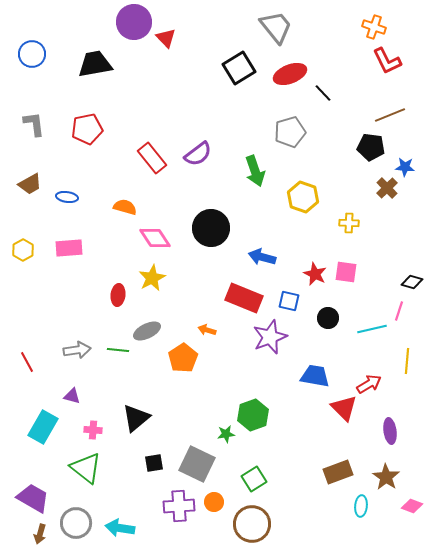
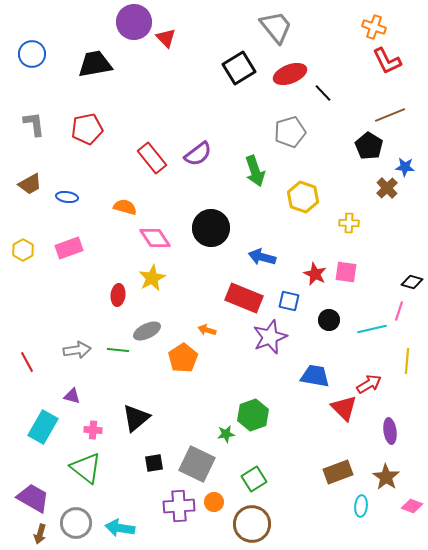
black pentagon at (371, 147): moved 2 px left, 1 px up; rotated 24 degrees clockwise
pink rectangle at (69, 248): rotated 16 degrees counterclockwise
black circle at (328, 318): moved 1 px right, 2 px down
